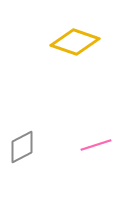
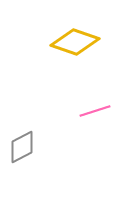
pink line: moved 1 px left, 34 px up
